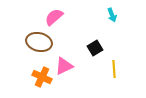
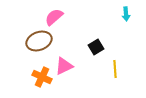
cyan arrow: moved 14 px right, 1 px up; rotated 16 degrees clockwise
brown ellipse: moved 1 px up; rotated 35 degrees counterclockwise
black square: moved 1 px right, 1 px up
yellow line: moved 1 px right
